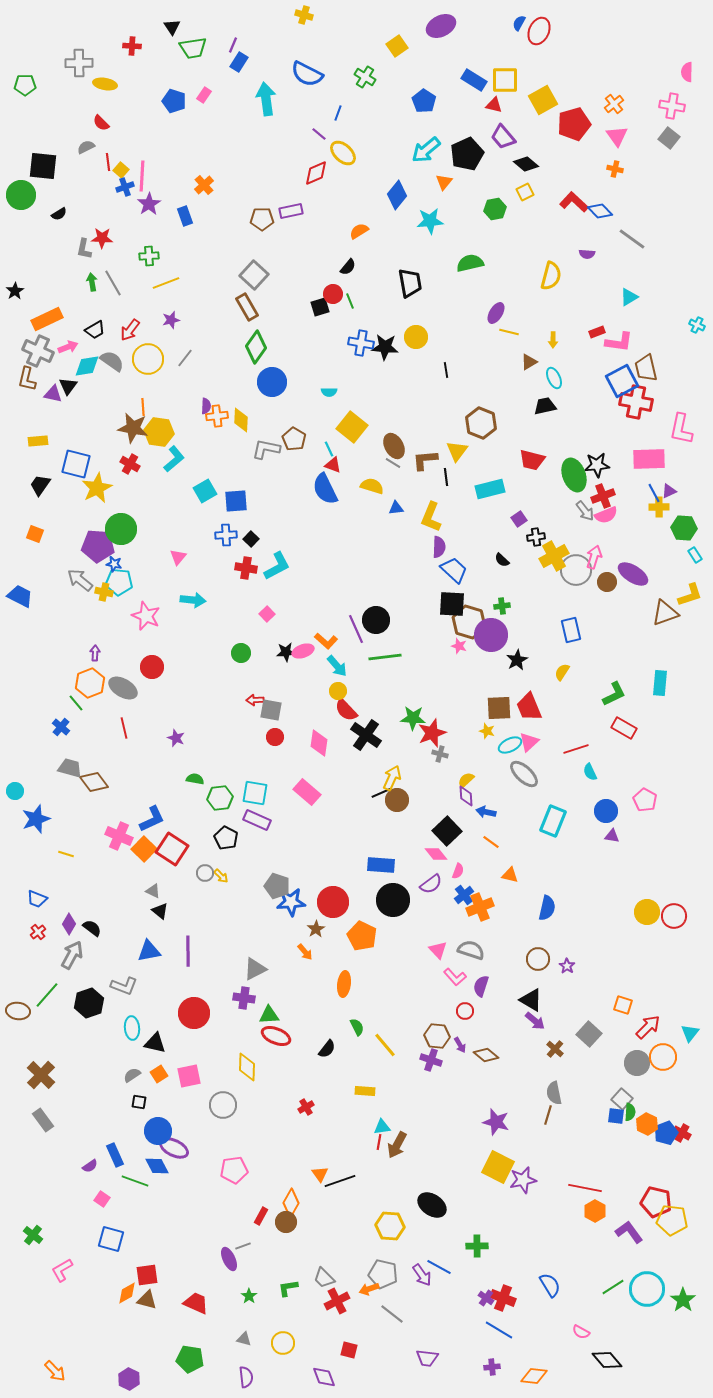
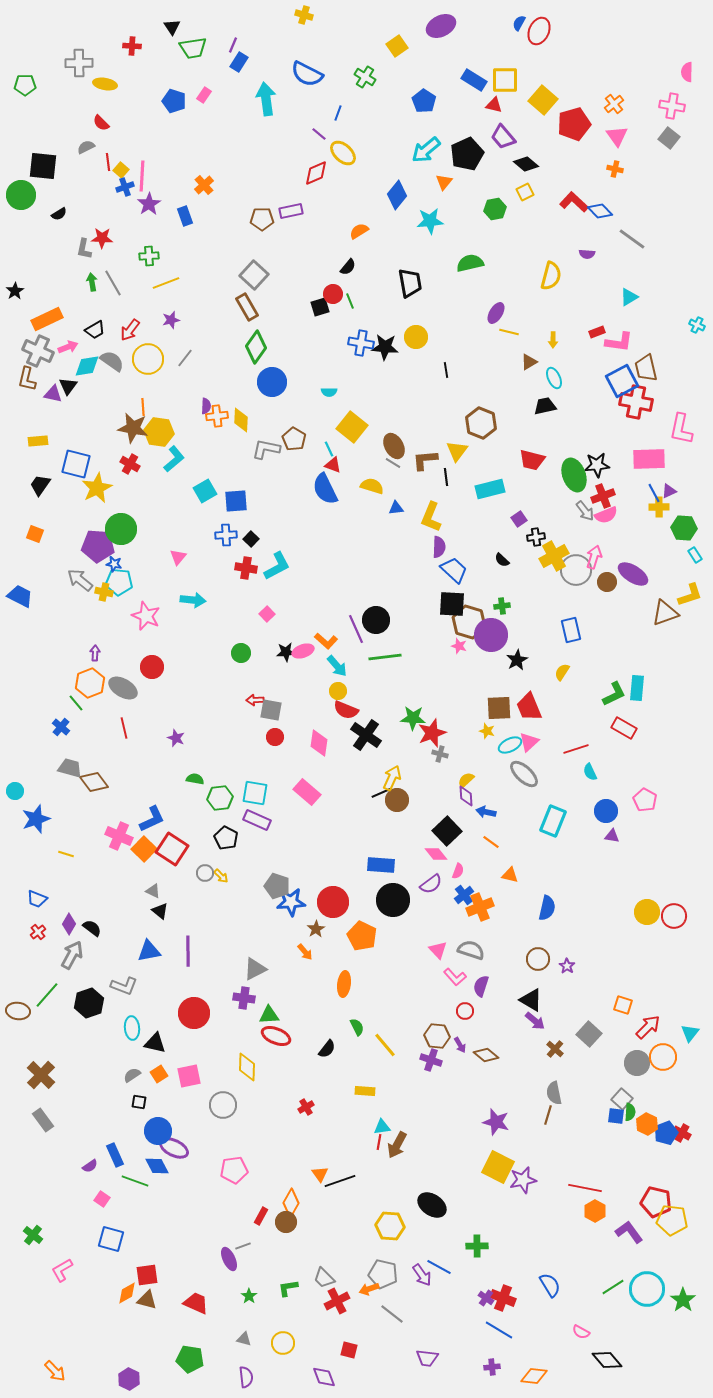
yellow square at (543, 100): rotated 20 degrees counterclockwise
cyan rectangle at (660, 683): moved 23 px left, 5 px down
red semicircle at (346, 710): rotated 25 degrees counterclockwise
